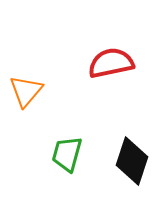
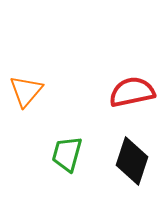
red semicircle: moved 21 px right, 29 px down
